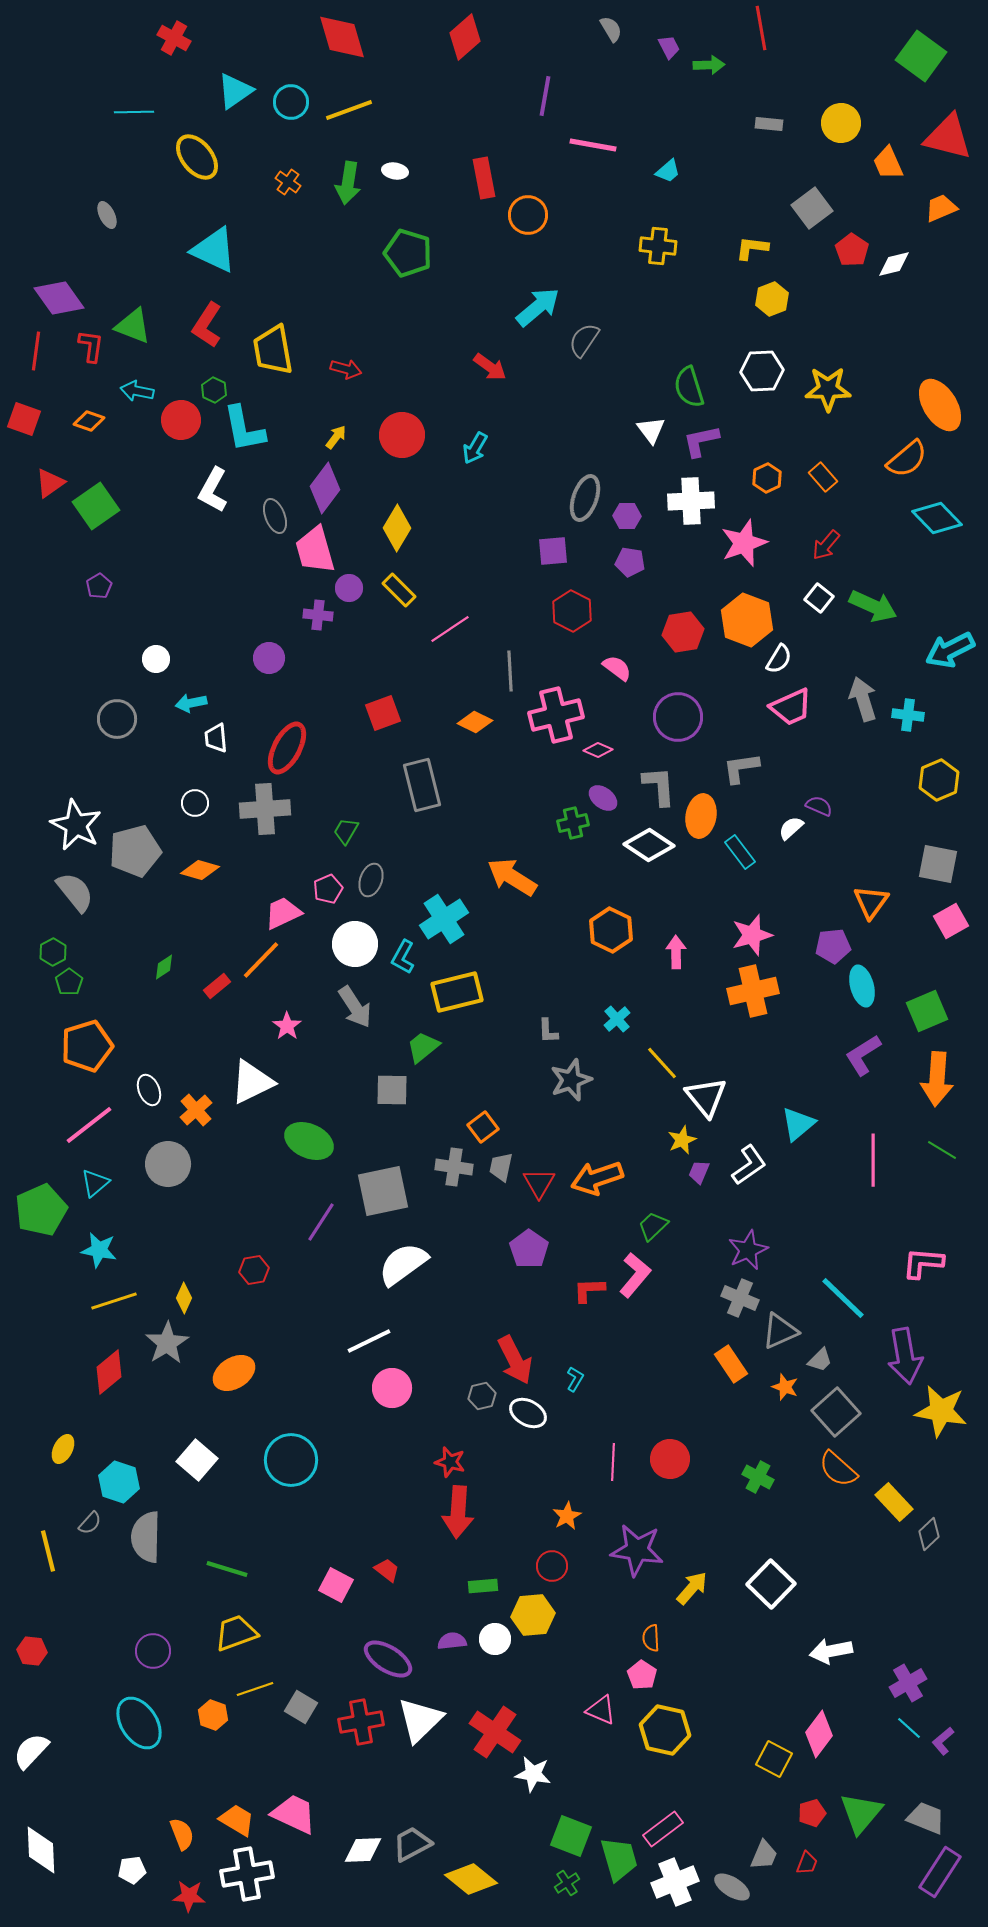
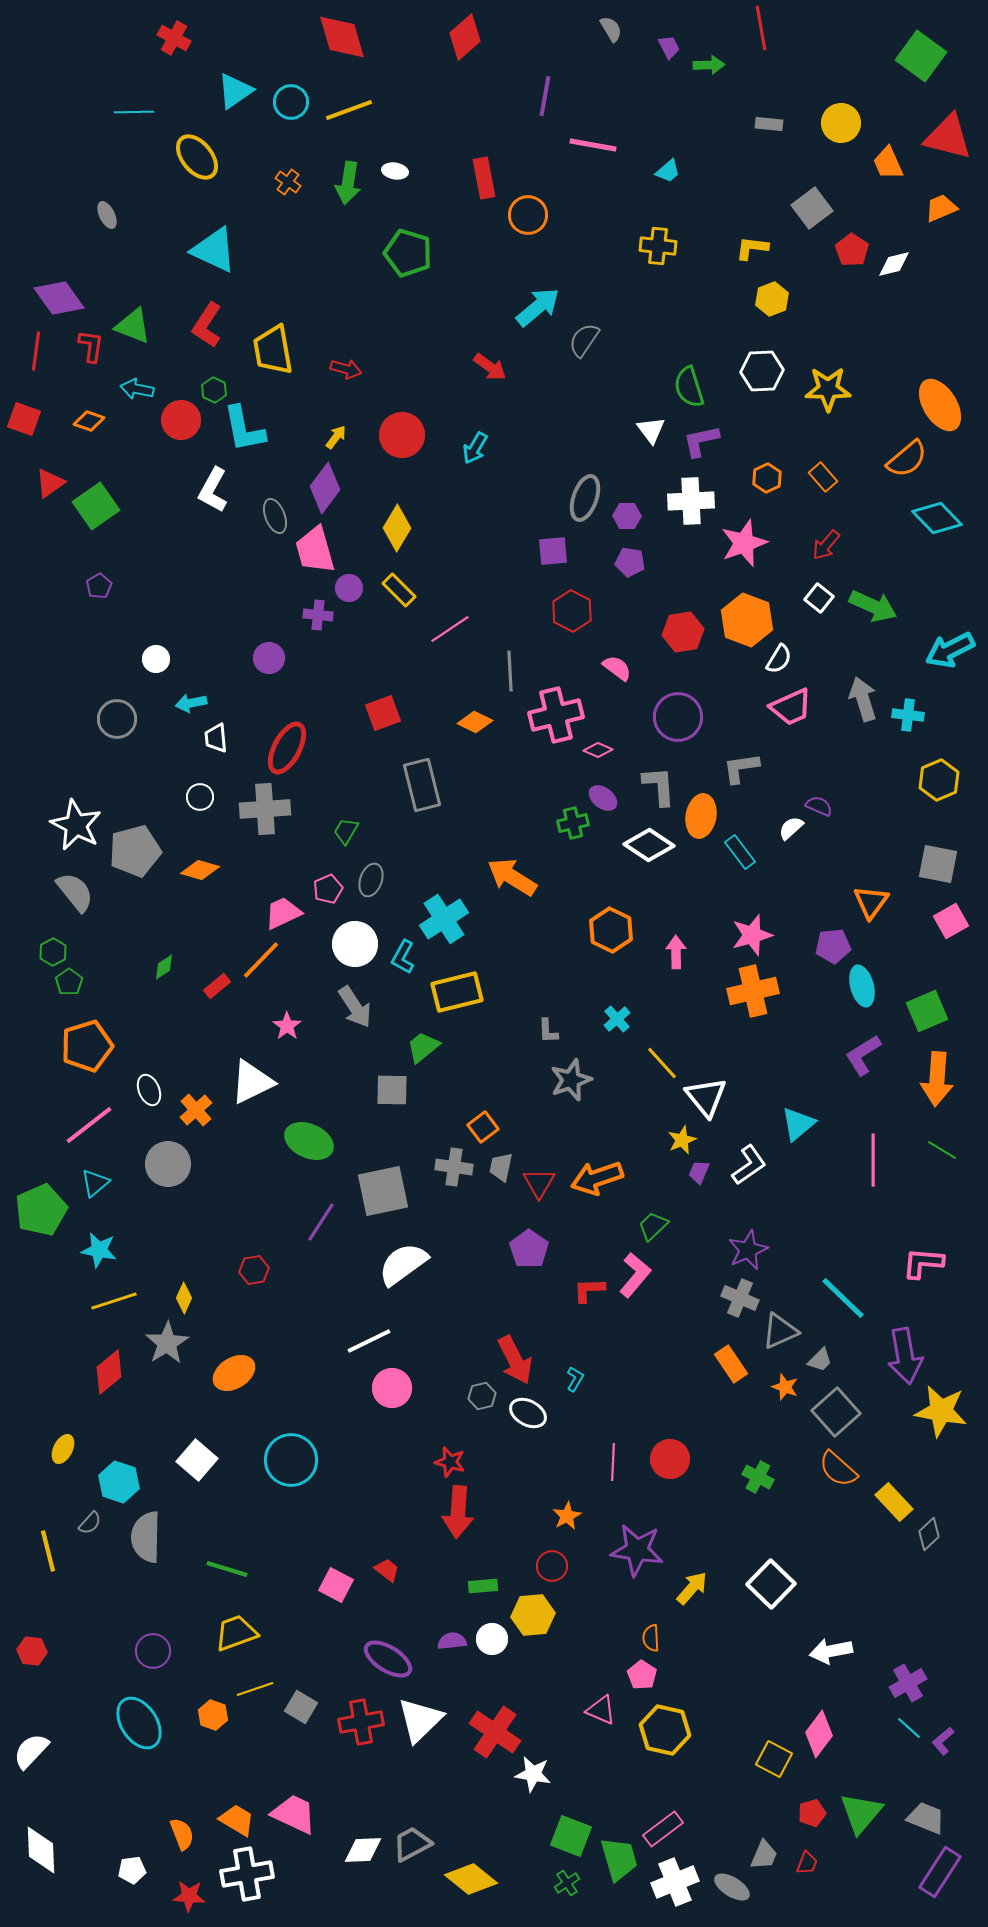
cyan arrow at (137, 391): moved 2 px up
white circle at (195, 803): moved 5 px right, 6 px up
white circle at (495, 1639): moved 3 px left
